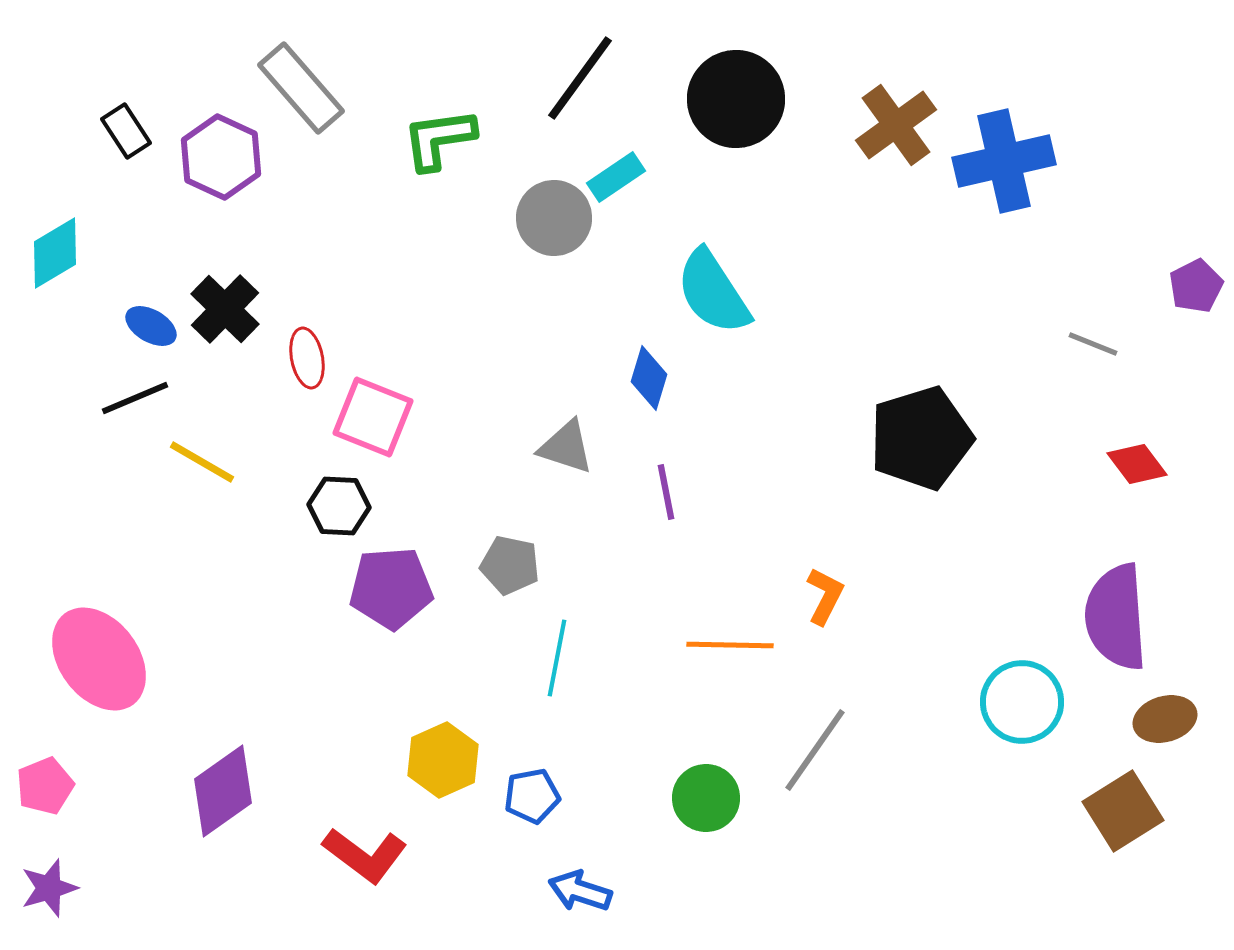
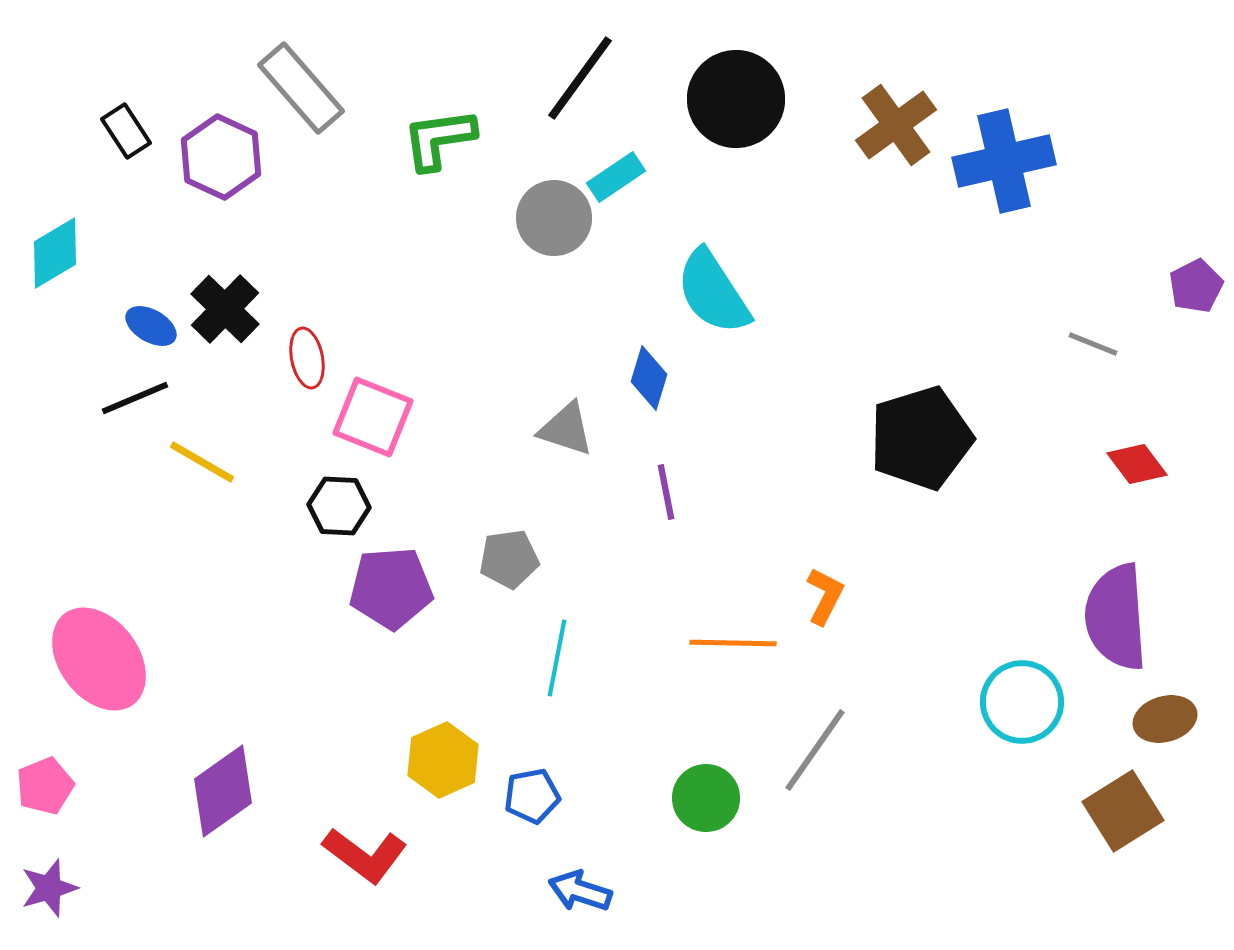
gray triangle at (566, 447): moved 18 px up
gray pentagon at (510, 565): moved 1 px left, 6 px up; rotated 20 degrees counterclockwise
orange line at (730, 645): moved 3 px right, 2 px up
